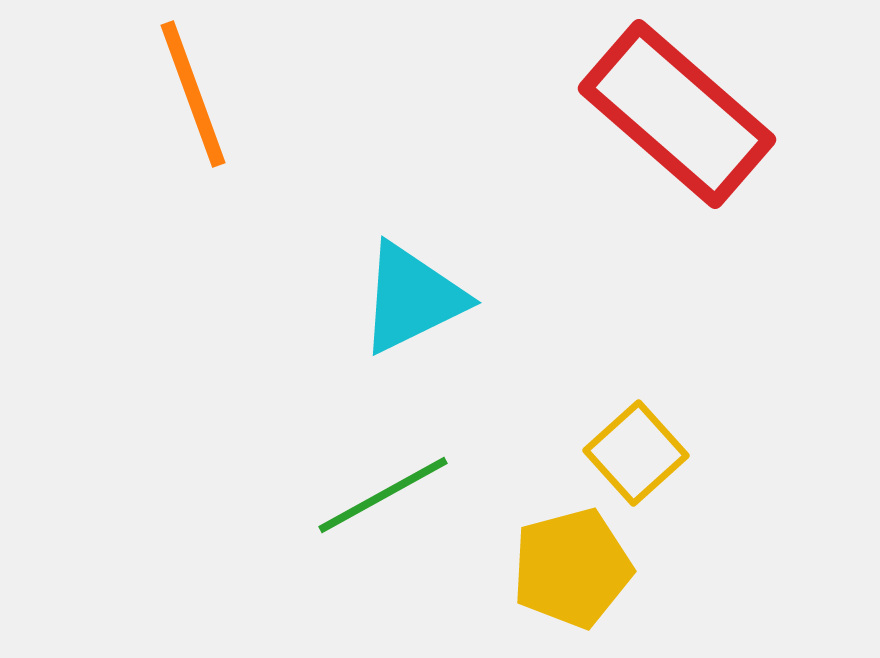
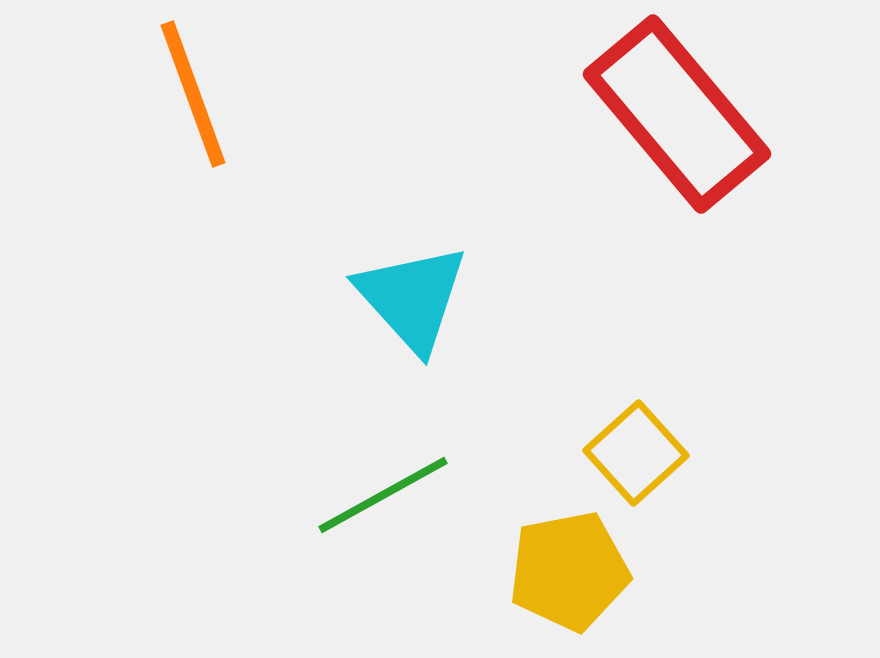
red rectangle: rotated 9 degrees clockwise
cyan triangle: rotated 46 degrees counterclockwise
yellow pentagon: moved 3 px left, 3 px down; rotated 4 degrees clockwise
